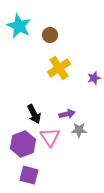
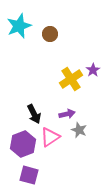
cyan star: rotated 25 degrees clockwise
brown circle: moved 1 px up
yellow cross: moved 12 px right, 11 px down
purple star: moved 1 px left, 8 px up; rotated 16 degrees counterclockwise
gray star: rotated 21 degrees clockwise
pink triangle: rotated 30 degrees clockwise
